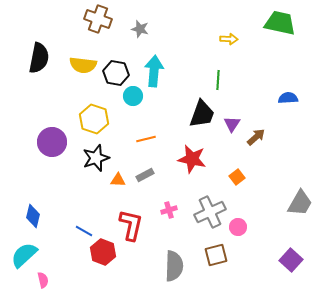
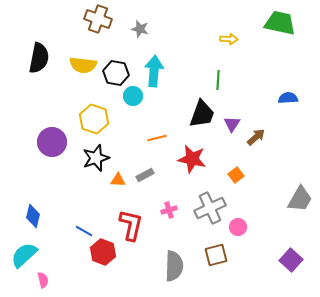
orange line: moved 11 px right, 1 px up
orange square: moved 1 px left, 2 px up
gray trapezoid: moved 4 px up
gray cross: moved 4 px up
